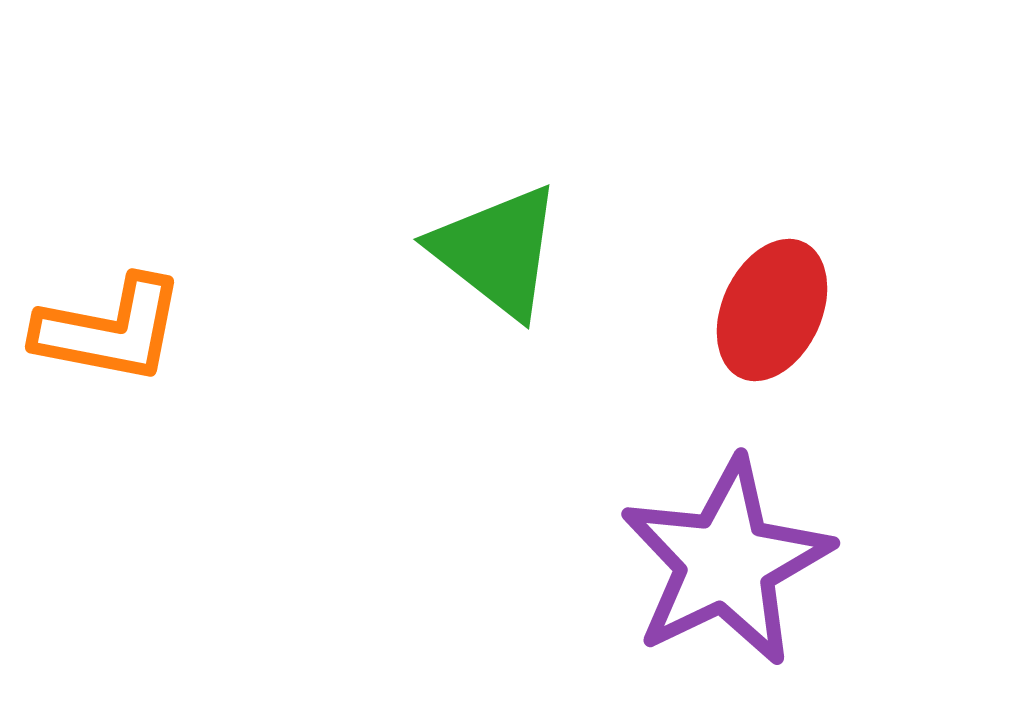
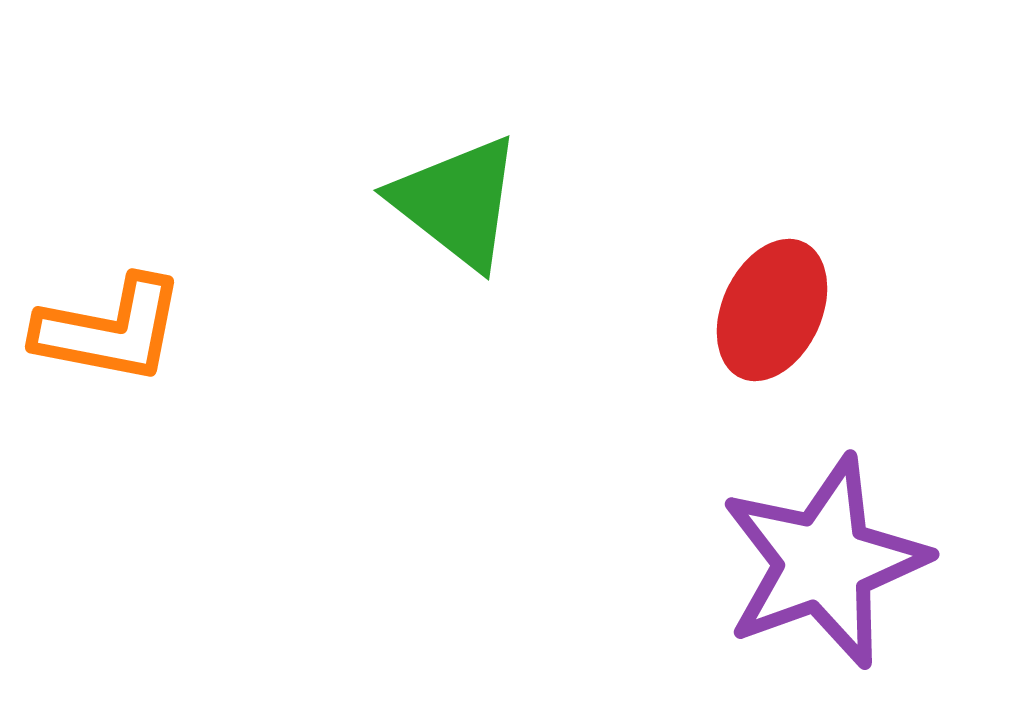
green triangle: moved 40 px left, 49 px up
purple star: moved 98 px right; rotated 6 degrees clockwise
